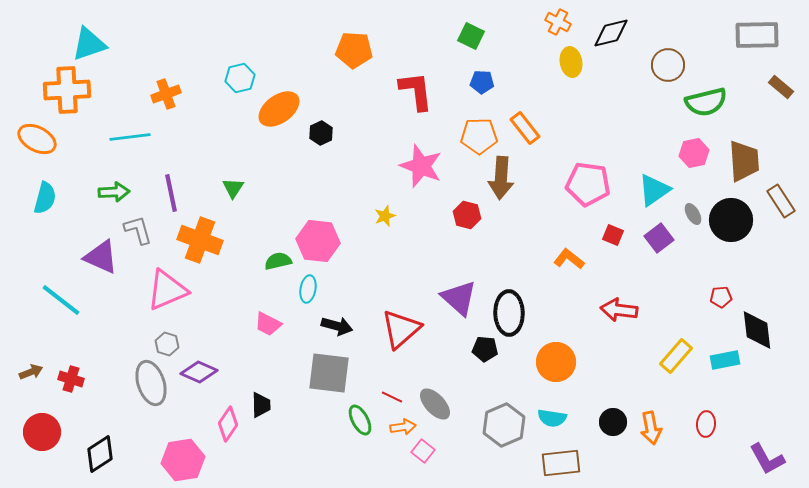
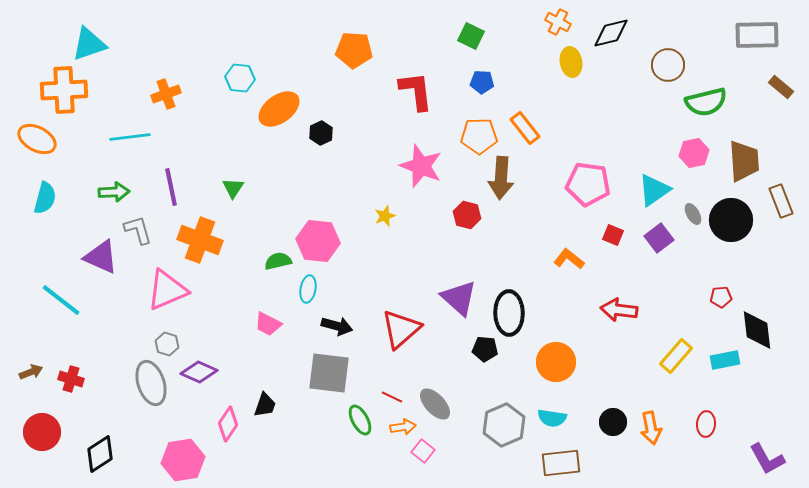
cyan hexagon at (240, 78): rotated 20 degrees clockwise
orange cross at (67, 90): moved 3 px left
purple line at (171, 193): moved 6 px up
brown rectangle at (781, 201): rotated 12 degrees clockwise
black trapezoid at (261, 405): moved 4 px right; rotated 20 degrees clockwise
